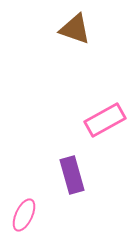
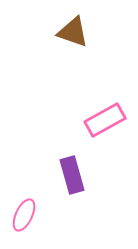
brown triangle: moved 2 px left, 3 px down
